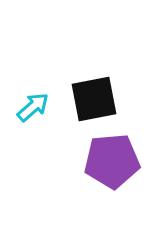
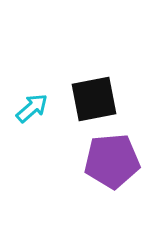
cyan arrow: moved 1 px left, 1 px down
